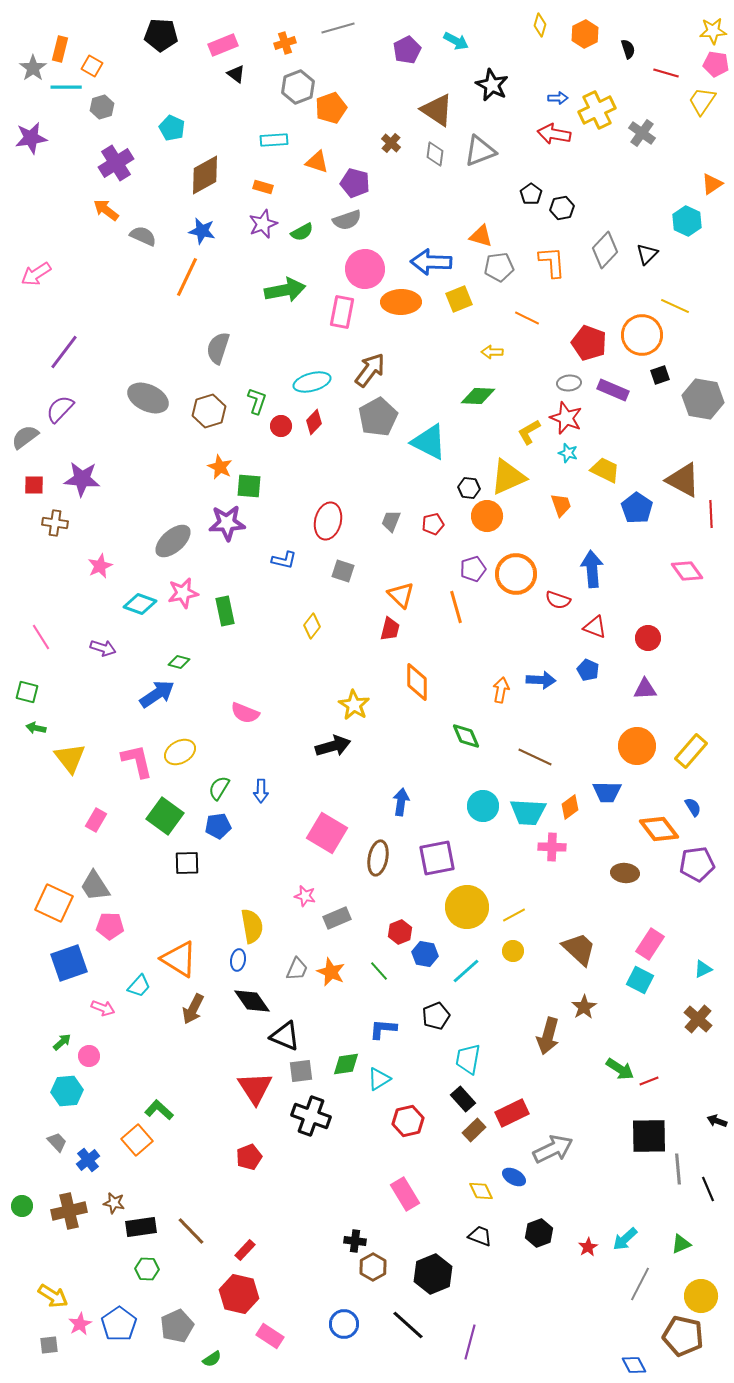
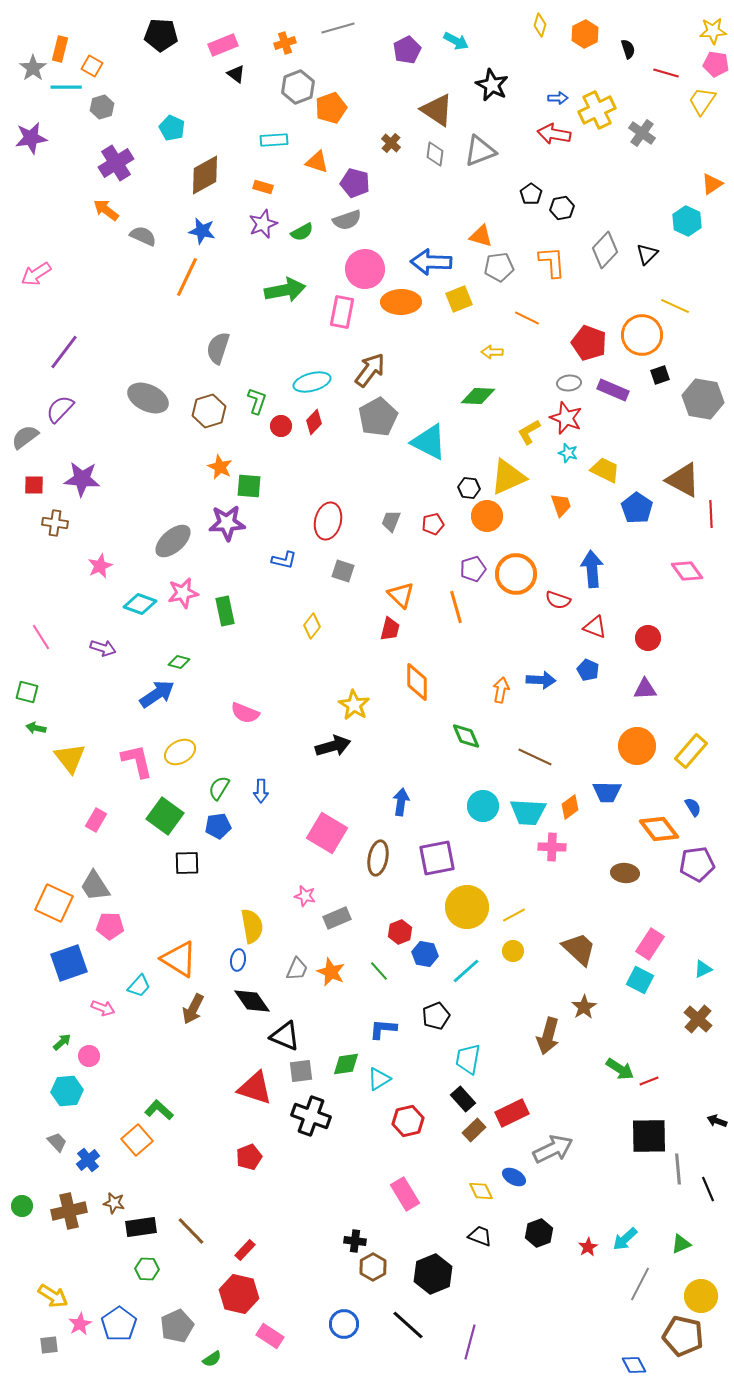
red triangle at (255, 1088): rotated 39 degrees counterclockwise
